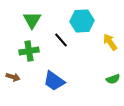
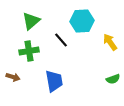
green triangle: moved 1 px left, 1 px down; rotated 18 degrees clockwise
blue trapezoid: rotated 135 degrees counterclockwise
